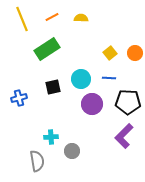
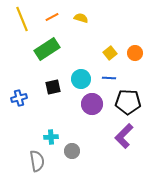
yellow semicircle: rotated 16 degrees clockwise
